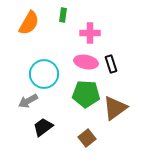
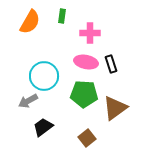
green rectangle: moved 1 px left, 1 px down
orange semicircle: moved 1 px right, 1 px up
cyan circle: moved 2 px down
green pentagon: moved 2 px left
